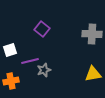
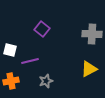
white square: rotated 32 degrees clockwise
gray star: moved 2 px right, 11 px down
yellow triangle: moved 4 px left, 5 px up; rotated 18 degrees counterclockwise
